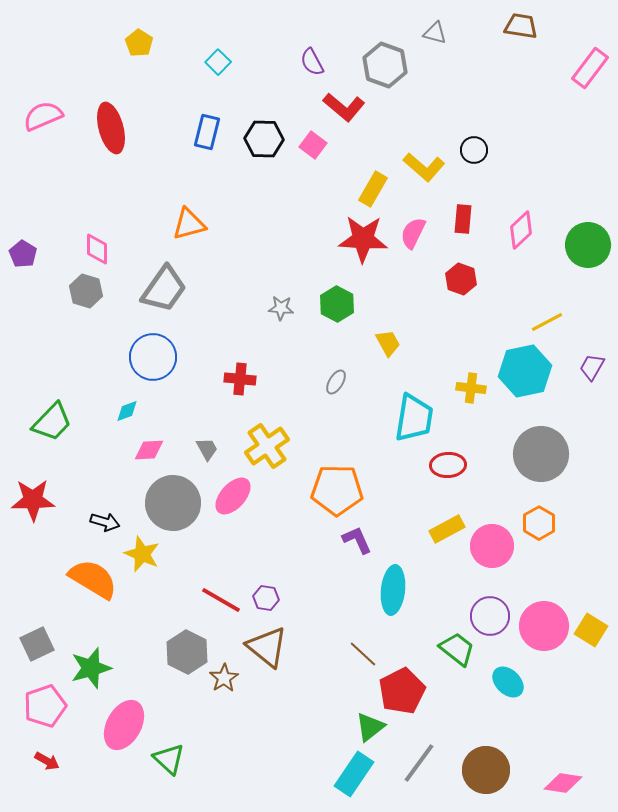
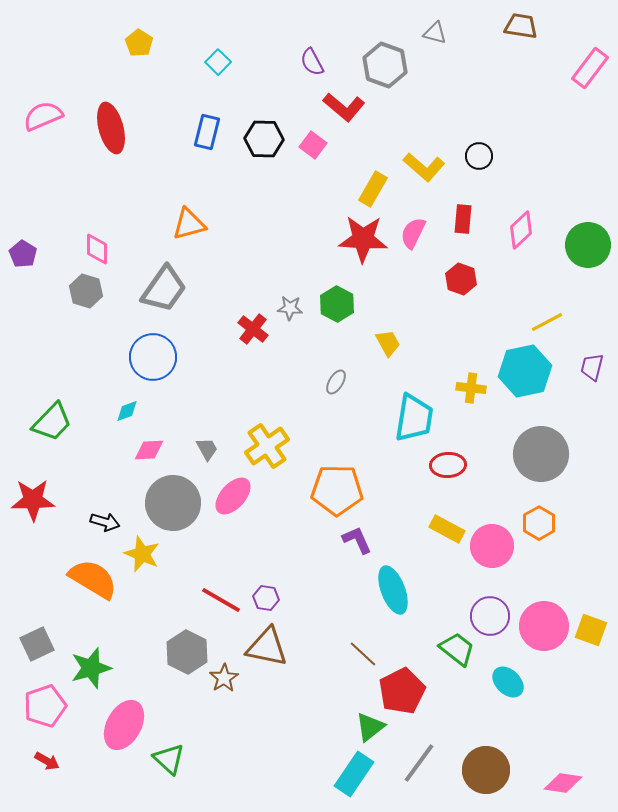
black circle at (474, 150): moved 5 px right, 6 px down
gray star at (281, 308): moved 9 px right
purple trapezoid at (592, 367): rotated 16 degrees counterclockwise
red cross at (240, 379): moved 13 px right, 50 px up; rotated 32 degrees clockwise
yellow rectangle at (447, 529): rotated 56 degrees clockwise
cyan ellipse at (393, 590): rotated 27 degrees counterclockwise
yellow square at (591, 630): rotated 12 degrees counterclockwise
brown triangle at (267, 647): rotated 27 degrees counterclockwise
